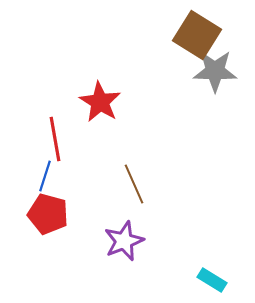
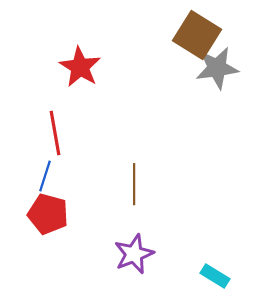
gray star: moved 2 px right, 3 px up; rotated 9 degrees counterclockwise
red star: moved 20 px left, 35 px up
red line: moved 6 px up
brown line: rotated 24 degrees clockwise
purple star: moved 10 px right, 13 px down
cyan rectangle: moved 3 px right, 4 px up
